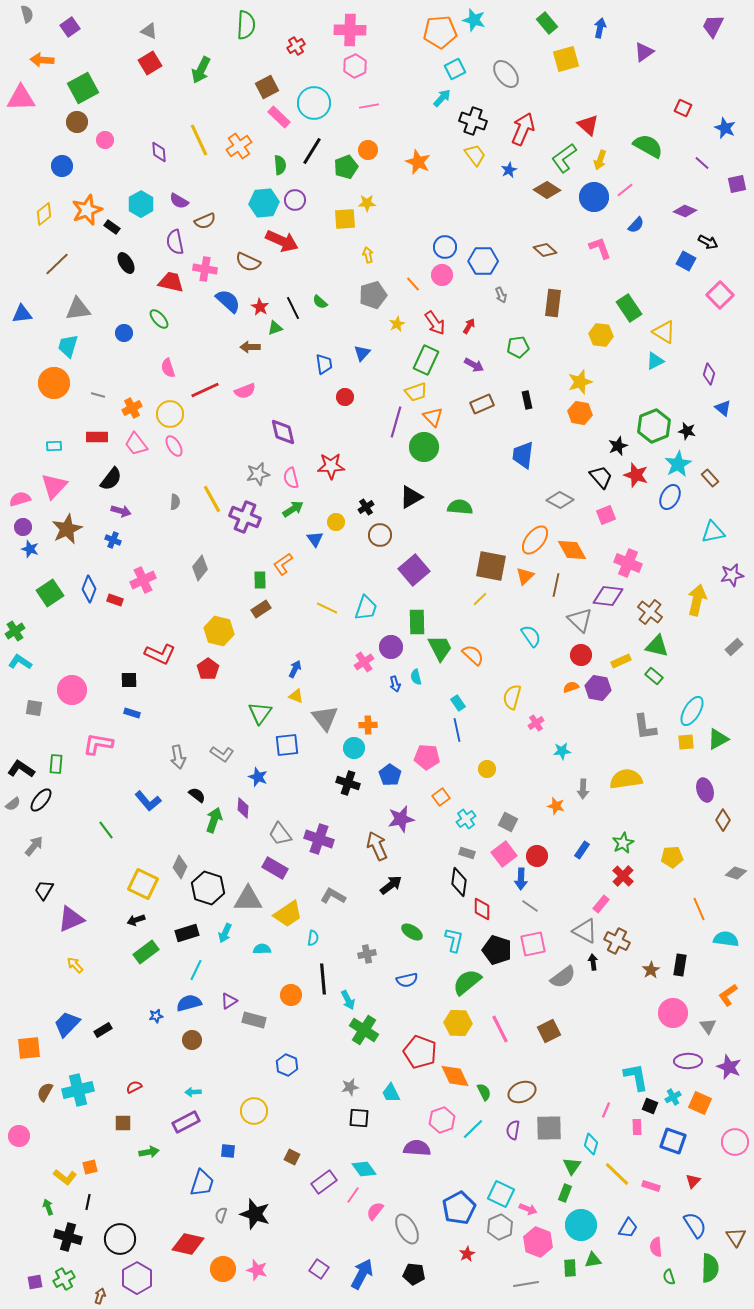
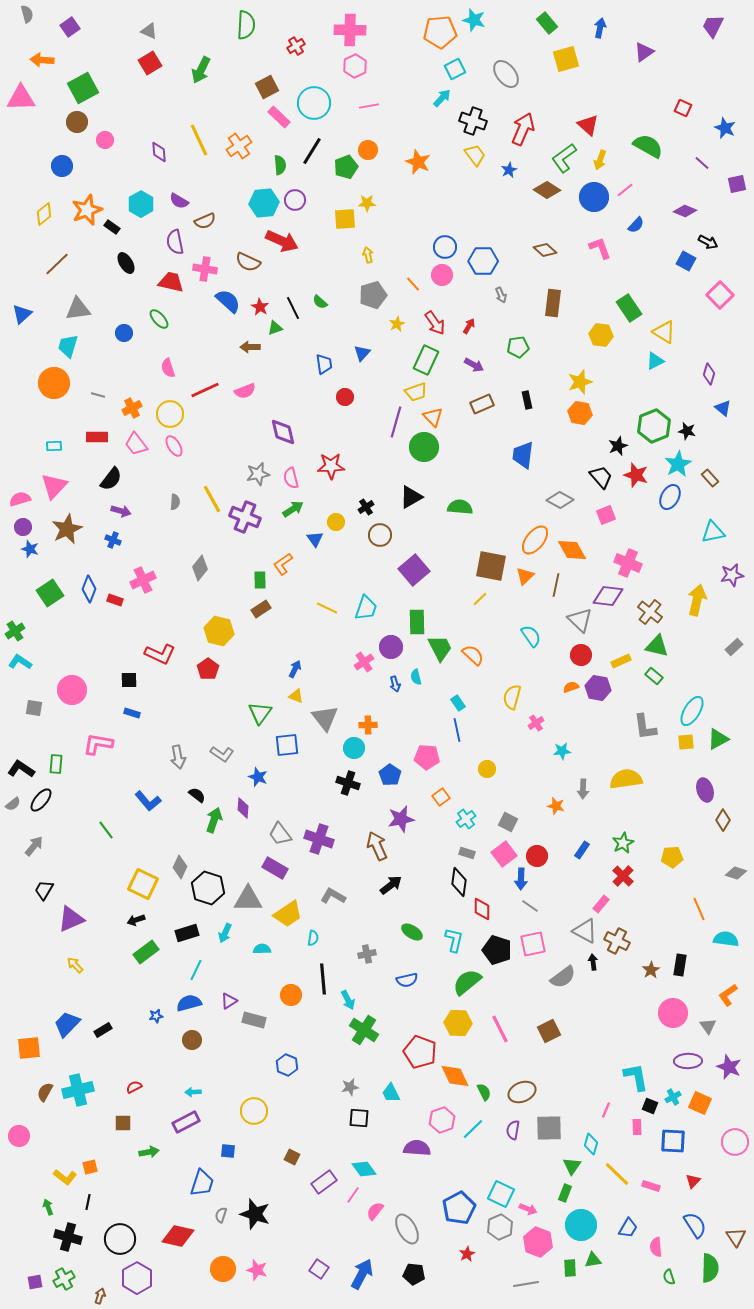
blue triangle at (22, 314): rotated 35 degrees counterclockwise
blue square at (673, 1141): rotated 16 degrees counterclockwise
red diamond at (188, 1244): moved 10 px left, 8 px up
